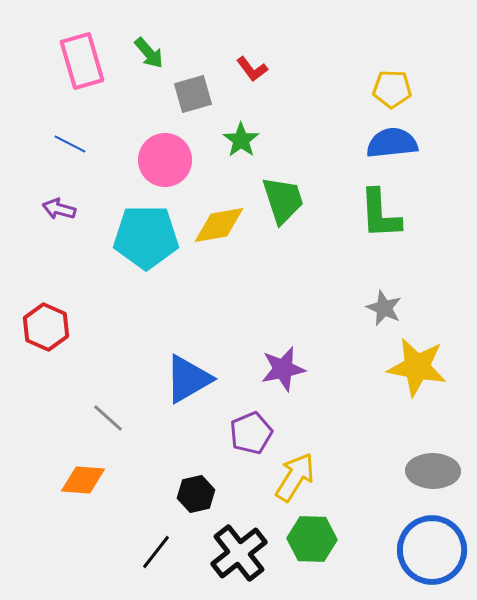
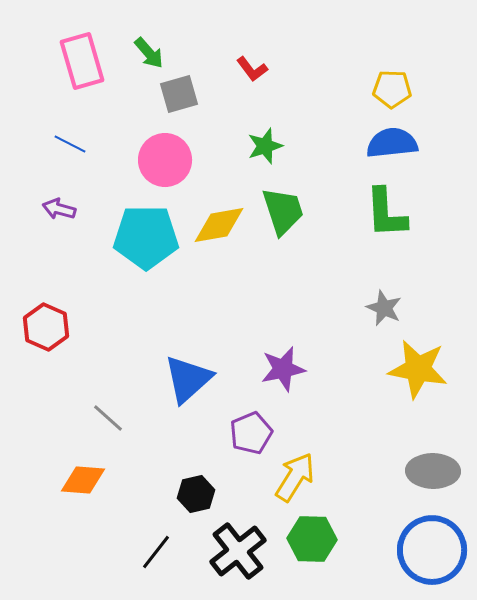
gray square: moved 14 px left
green star: moved 24 px right, 6 px down; rotated 18 degrees clockwise
green trapezoid: moved 11 px down
green L-shape: moved 6 px right, 1 px up
yellow star: moved 1 px right, 2 px down
blue triangle: rotated 12 degrees counterclockwise
black cross: moved 1 px left, 2 px up
